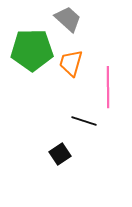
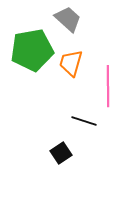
green pentagon: rotated 9 degrees counterclockwise
pink line: moved 1 px up
black square: moved 1 px right, 1 px up
